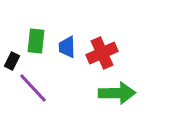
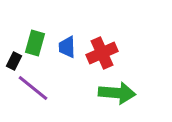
green rectangle: moved 1 px left, 2 px down; rotated 10 degrees clockwise
black rectangle: moved 2 px right
purple line: rotated 8 degrees counterclockwise
green arrow: rotated 6 degrees clockwise
